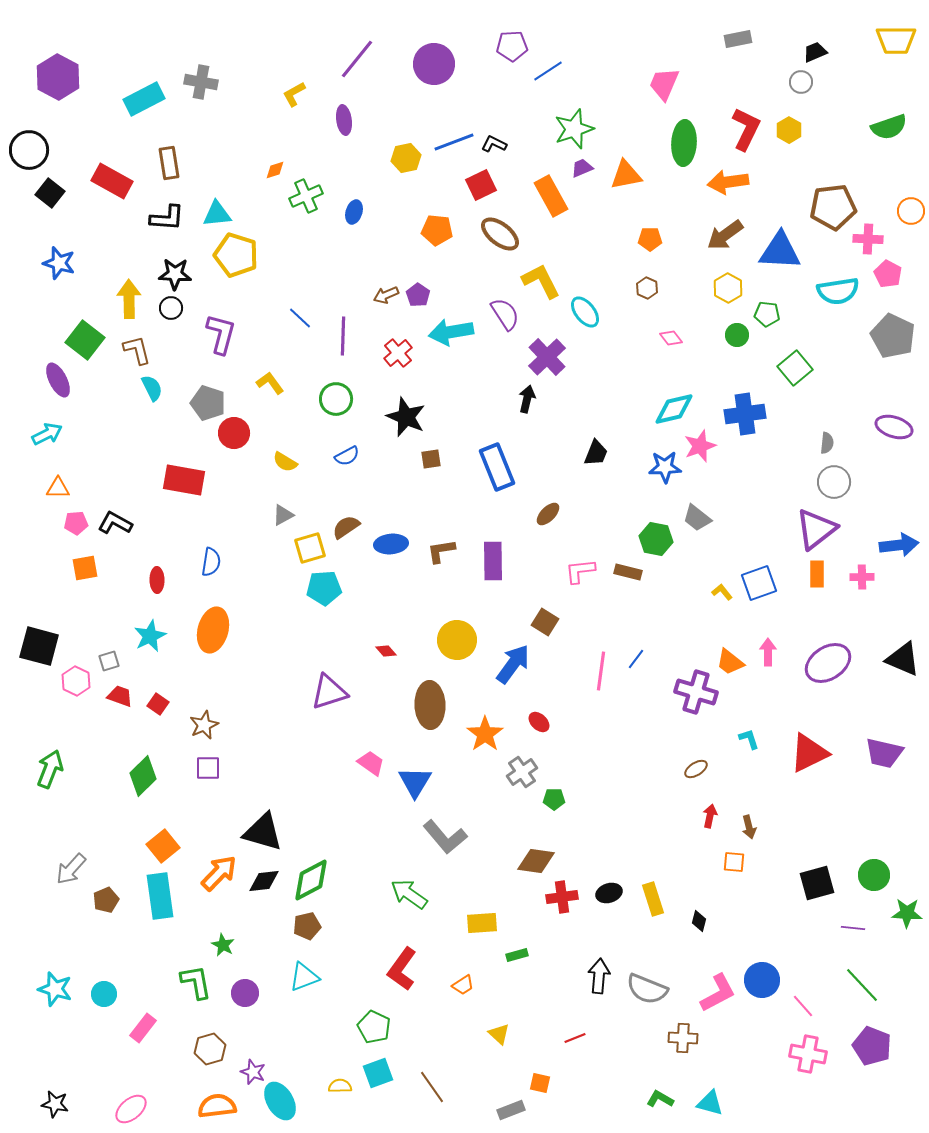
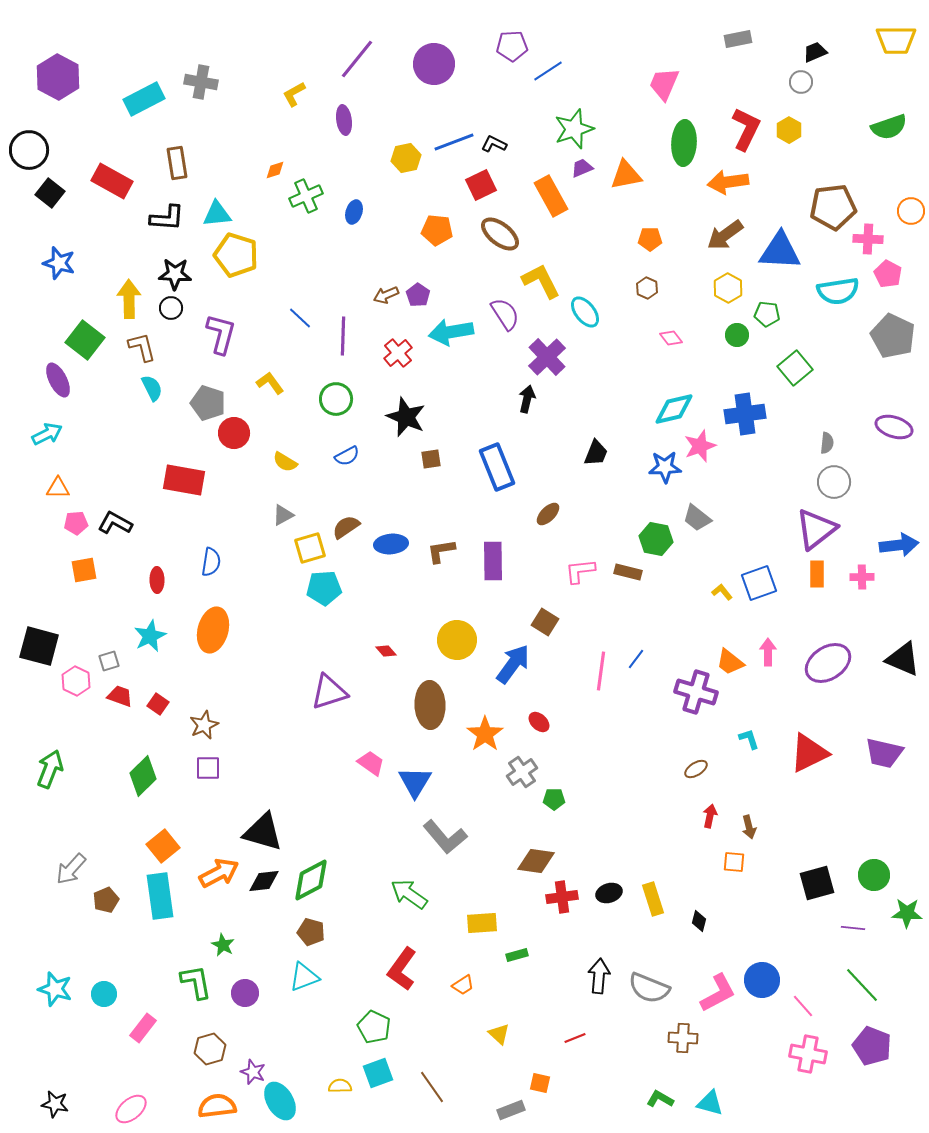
brown rectangle at (169, 163): moved 8 px right
brown L-shape at (137, 350): moved 5 px right, 3 px up
orange square at (85, 568): moved 1 px left, 2 px down
orange arrow at (219, 873): rotated 18 degrees clockwise
brown pentagon at (307, 926): moved 4 px right, 6 px down; rotated 28 degrees clockwise
gray semicircle at (647, 989): moved 2 px right, 1 px up
